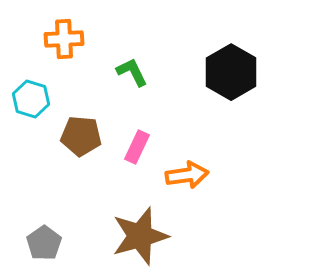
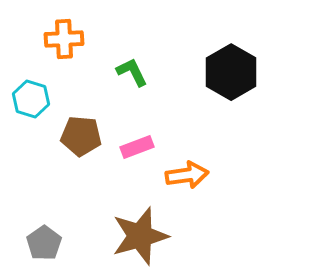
pink rectangle: rotated 44 degrees clockwise
